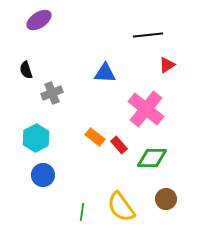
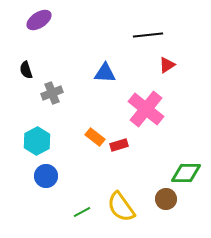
cyan hexagon: moved 1 px right, 3 px down
red rectangle: rotated 66 degrees counterclockwise
green diamond: moved 34 px right, 15 px down
blue circle: moved 3 px right, 1 px down
green line: rotated 54 degrees clockwise
